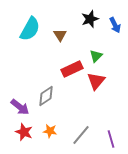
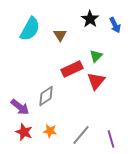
black star: rotated 18 degrees counterclockwise
